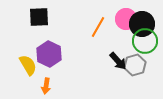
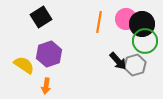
black square: moved 2 px right; rotated 30 degrees counterclockwise
orange line: moved 1 px right, 5 px up; rotated 20 degrees counterclockwise
purple hexagon: rotated 15 degrees clockwise
yellow semicircle: moved 4 px left; rotated 25 degrees counterclockwise
